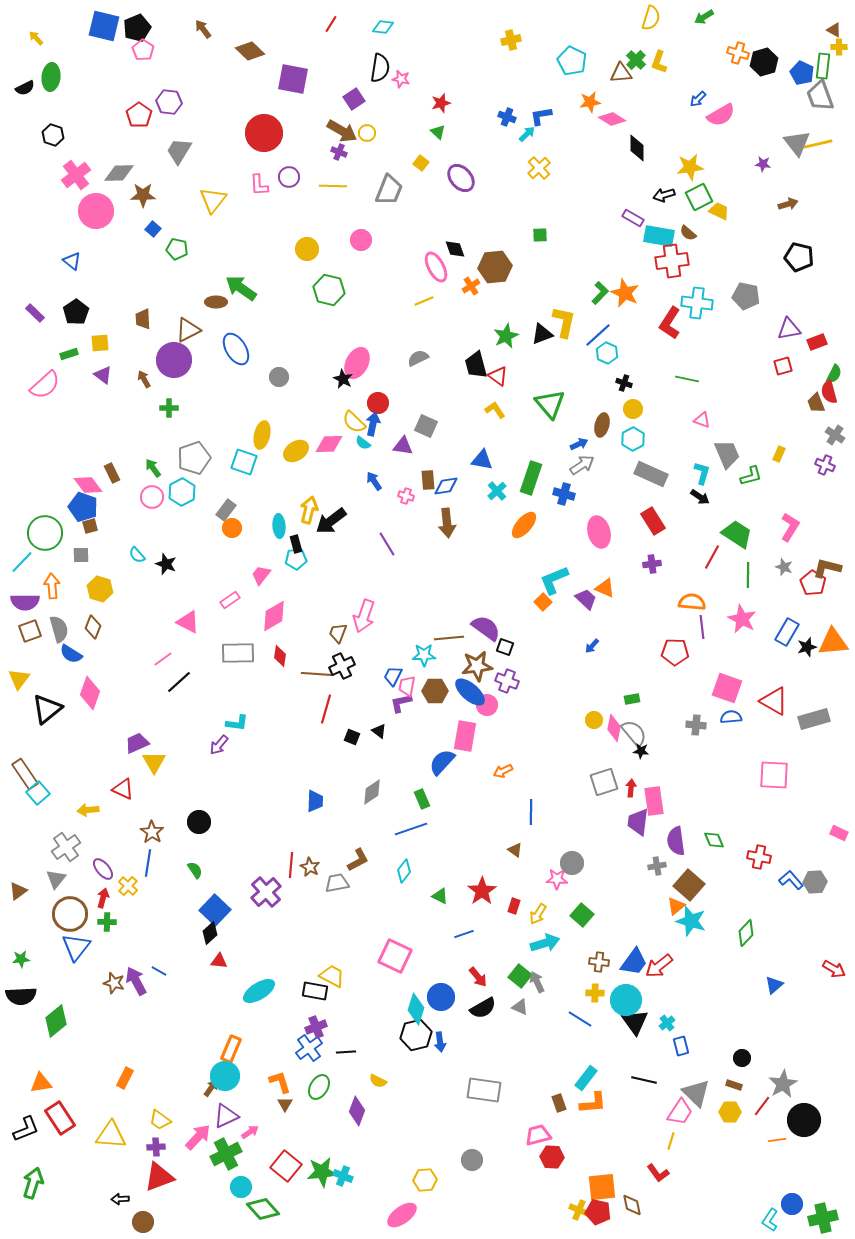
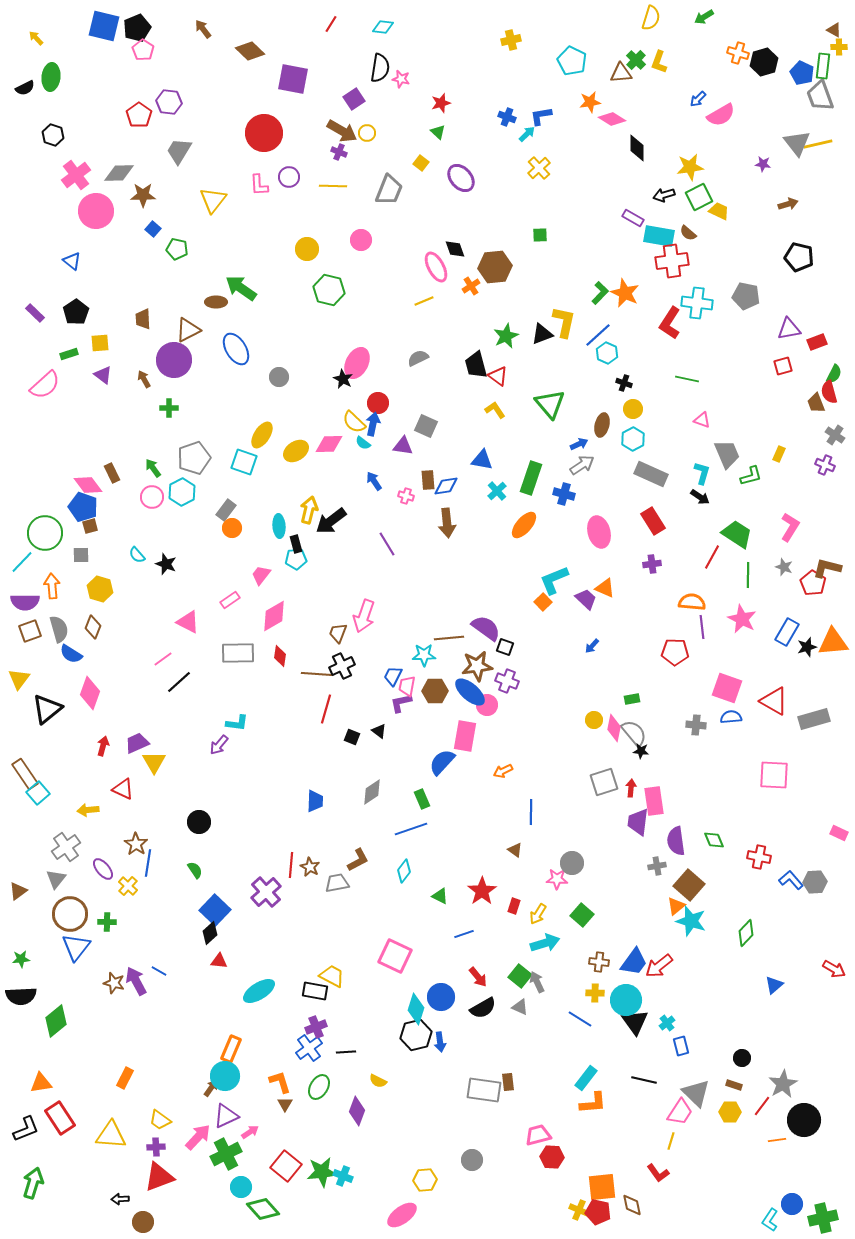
yellow ellipse at (262, 435): rotated 20 degrees clockwise
brown star at (152, 832): moved 16 px left, 12 px down
red arrow at (103, 898): moved 152 px up
brown rectangle at (559, 1103): moved 51 px left, 21 px up; rotated 12 degrees clockwise
